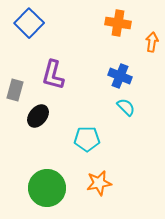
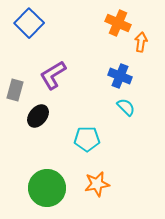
orange cross: rotated 15 degrees clockwise
orange arrow: moved 11 px left
purple L-shape: rotated 44 degrees clockwise
orange star: moved 2 px left, 1 px down
